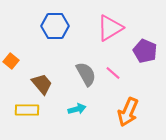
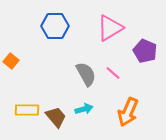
brown trapezoid: moved 14 px right, 33 px down
cyan arrow: moved 7 px right
